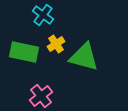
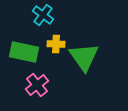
yellow cross: rotated 36 degrees clockwise
green triangle: rotated 40 degrees clockwise
pink cross: moved 4 px left, 11 px up
